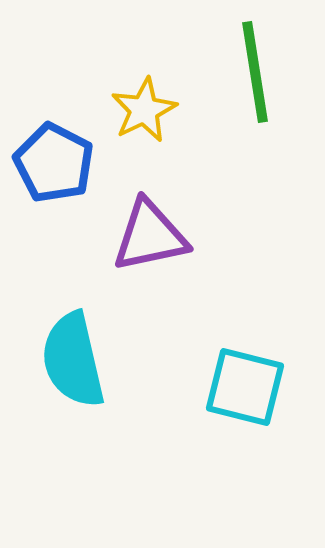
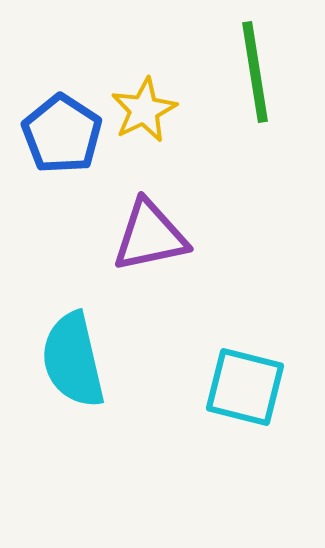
blue pentagon: moved 8 px right, 29 px up; rotated 6 degrees clockwise
